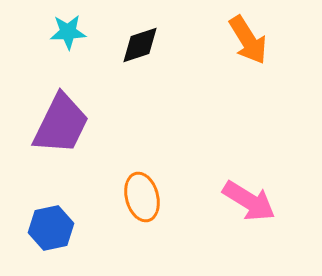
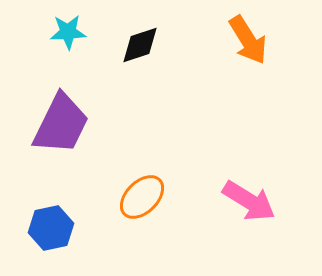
orange ellipse: rotated 60 degrees clockwise
